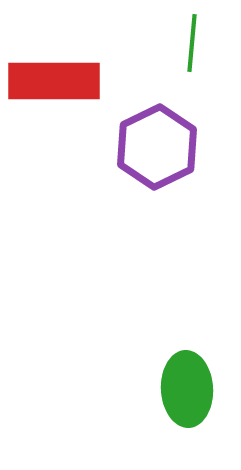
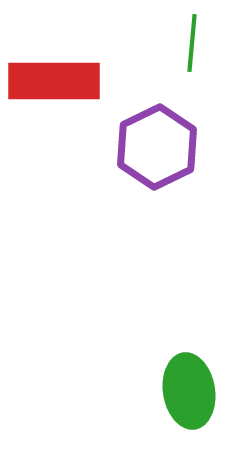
green ellipse: moved 2 px right, 2 px down; rotated 6 degrees counterclockwise
